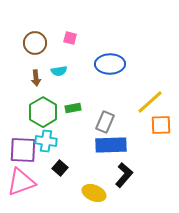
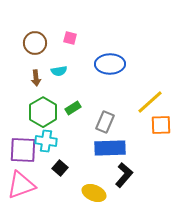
green rectangle: rotated 21 degrees counterclockwise
blue rectangle: moved 1 px left, 3 px down
pink triangle: moved 3 px down
